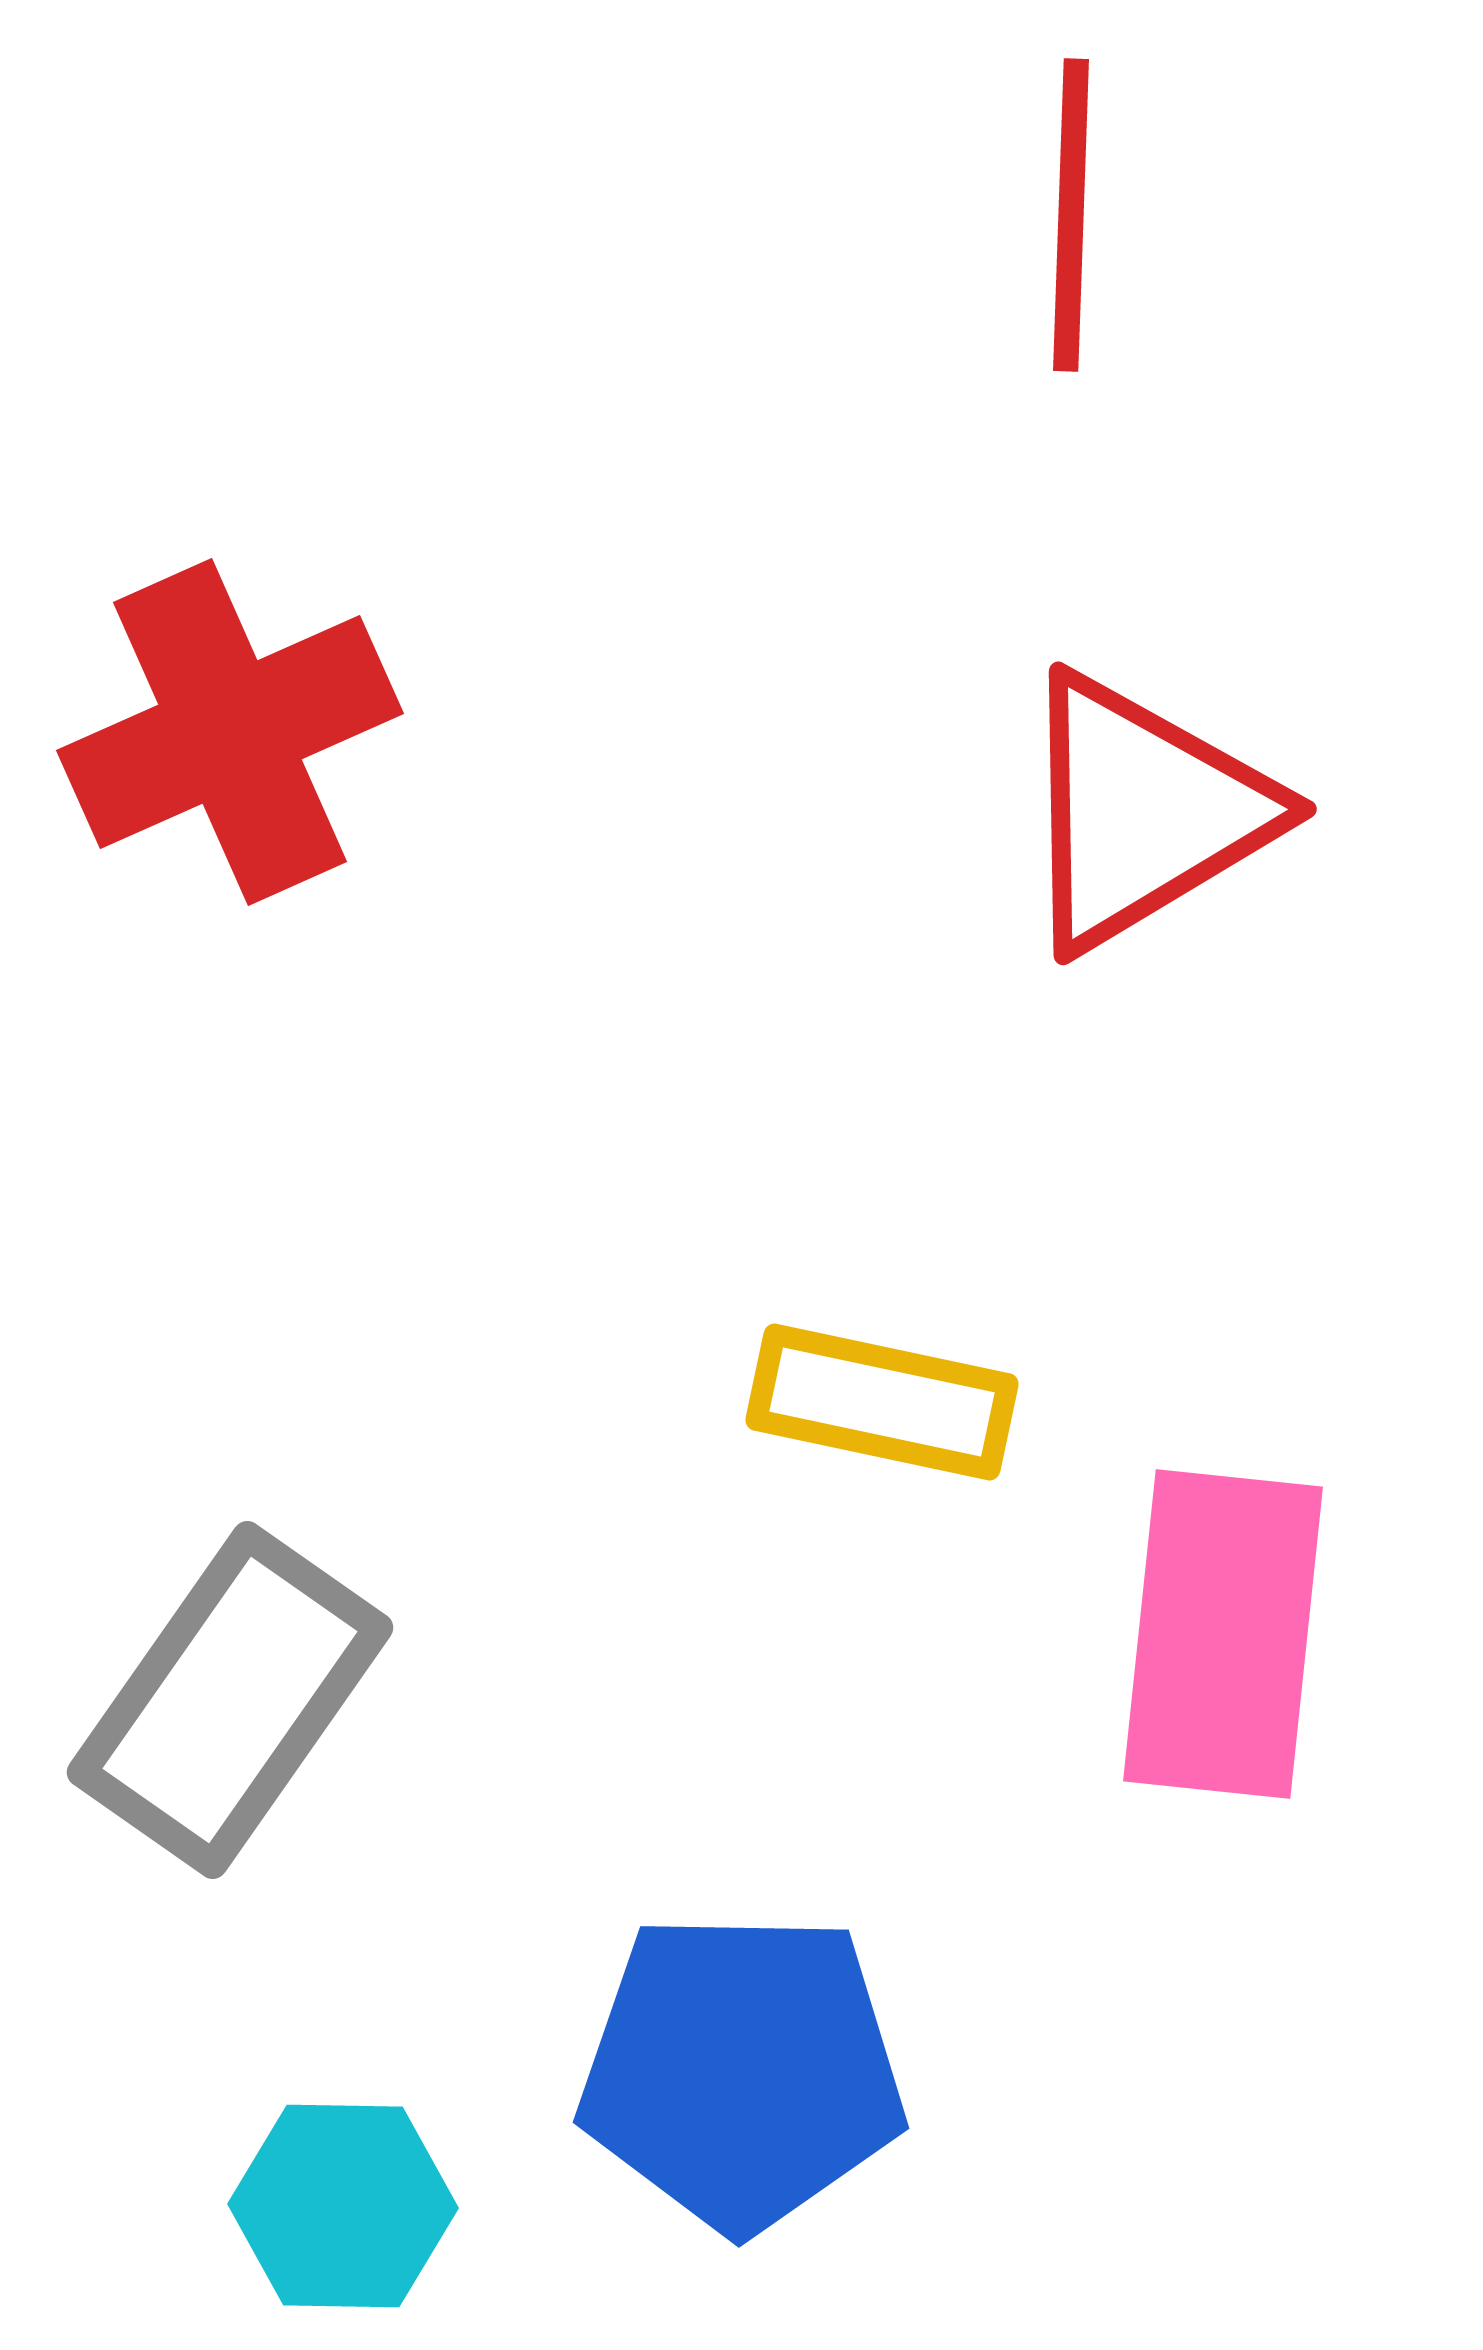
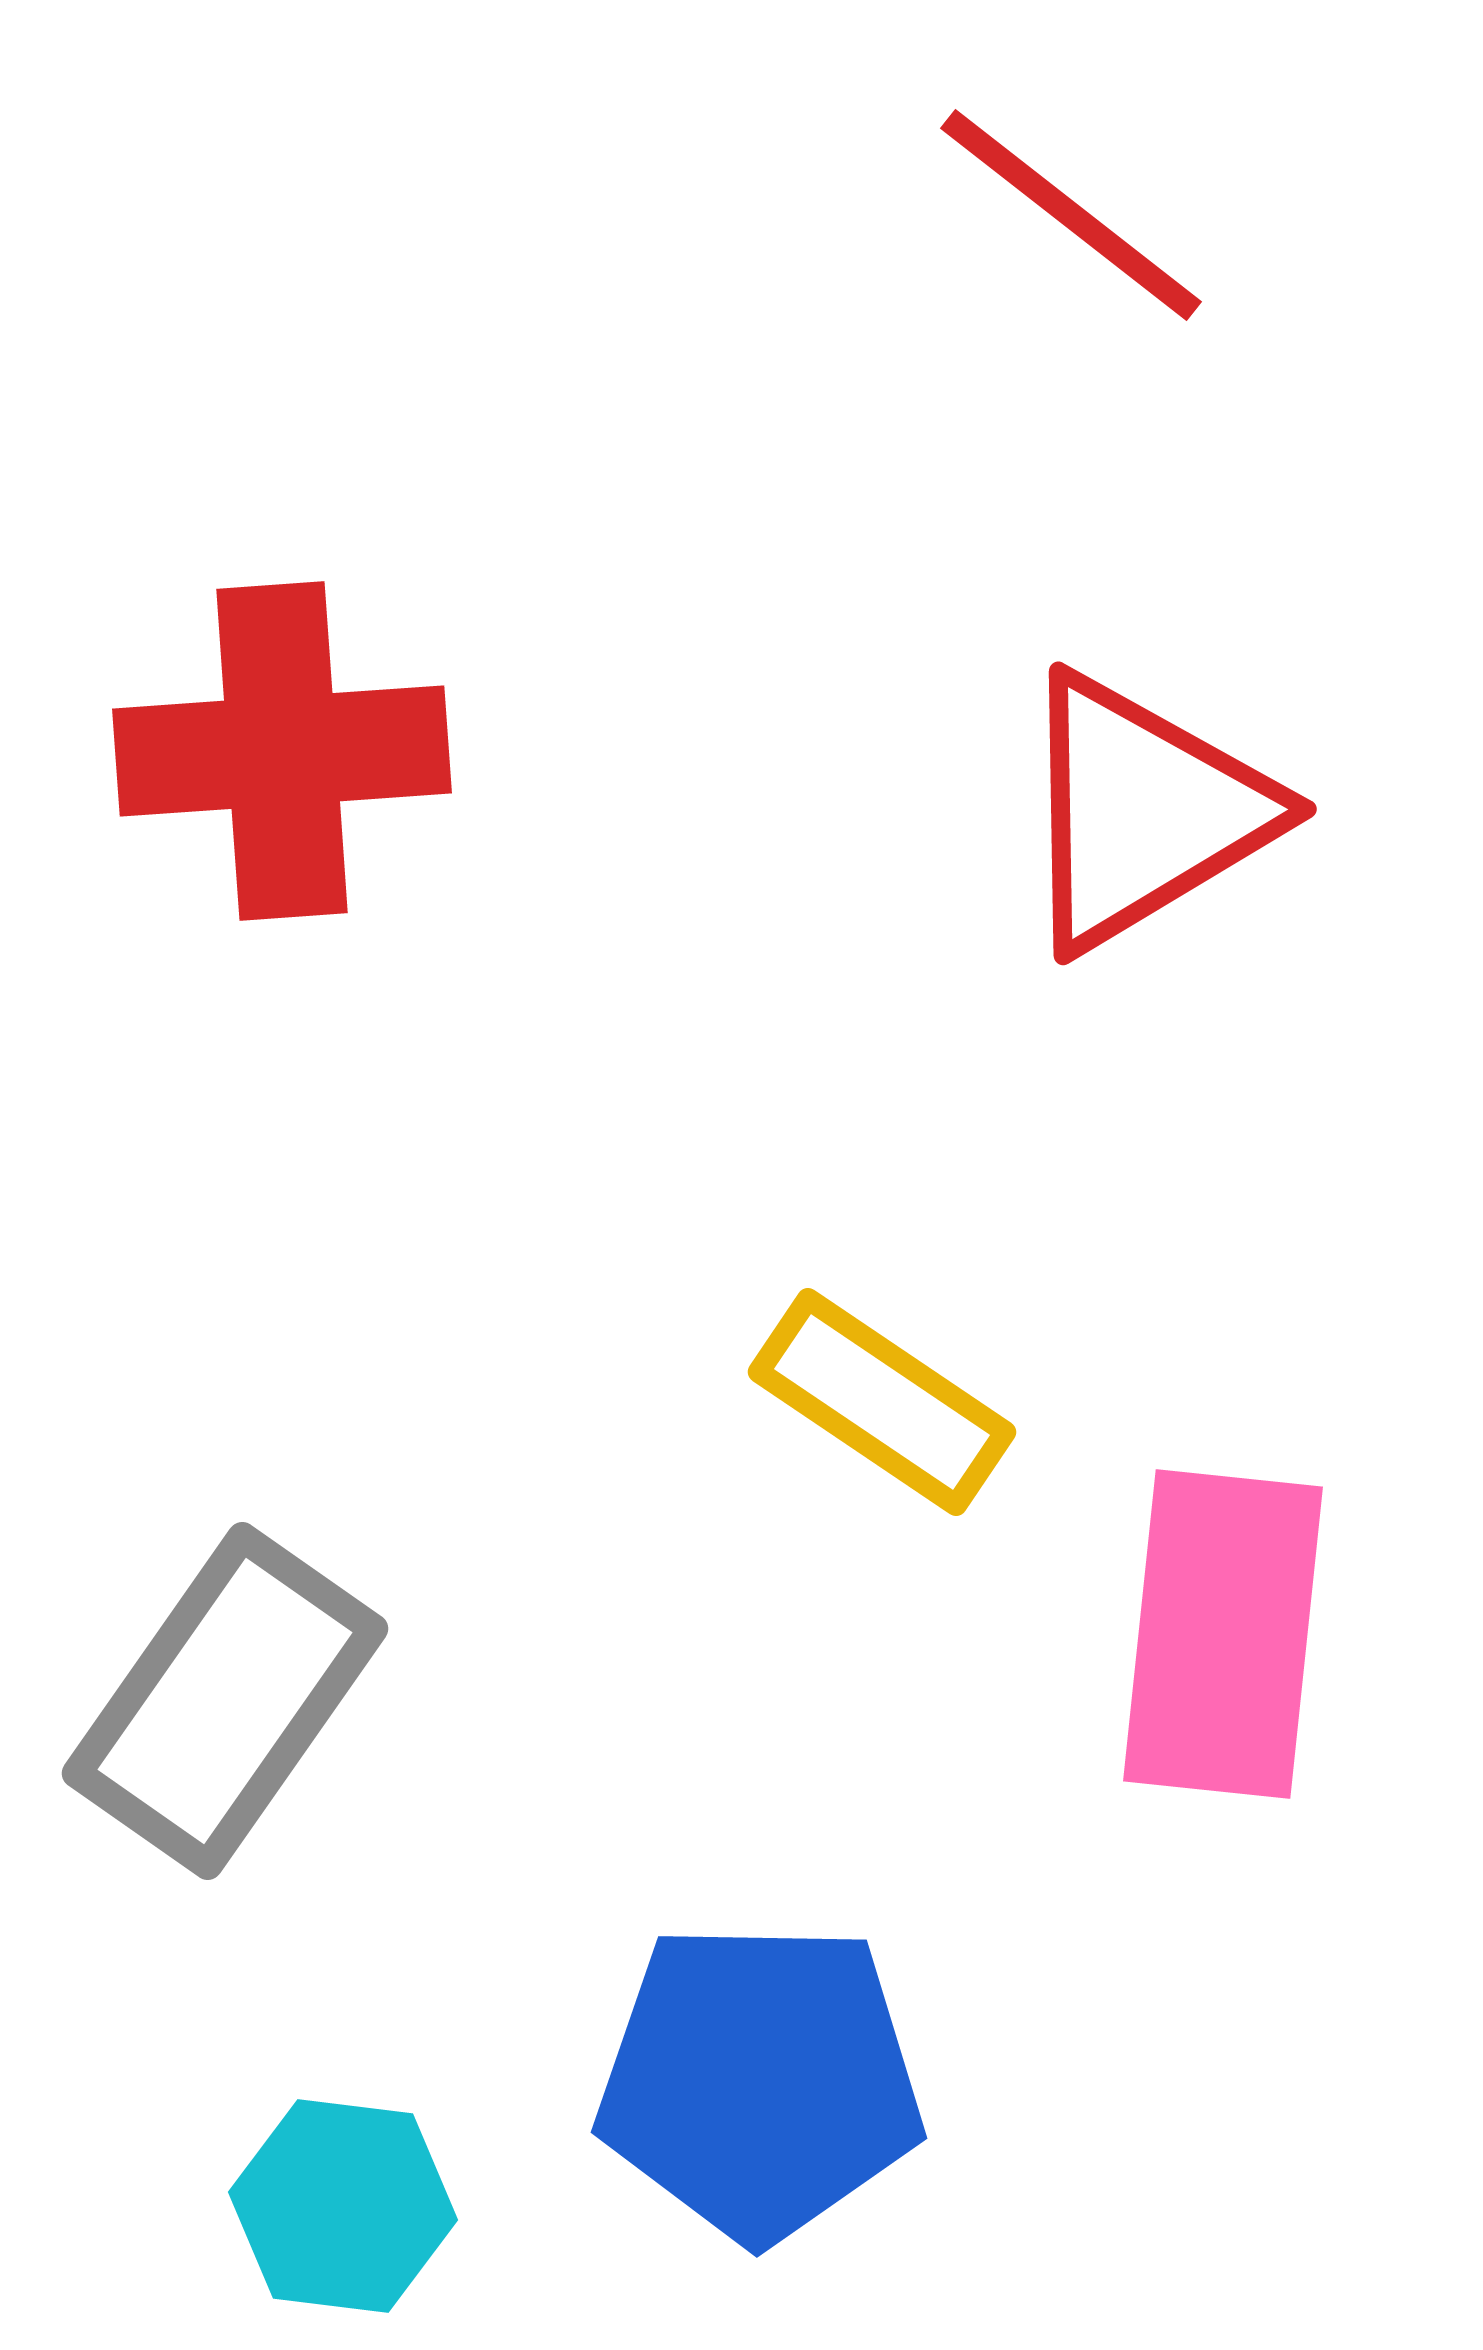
red line: rotated 54 degrees counterclockwise
red cross: moved 52 px right, 19 px down; rotated 20 degrees clockwise
yellow rectangle: rotated 22 degrees clockwise
gray rectangle: moved 5 px left, 1 px down
blue pentagon: moved 18 px right, 10 px down
cyan hexagon: rotated 6 degrees clockwise
